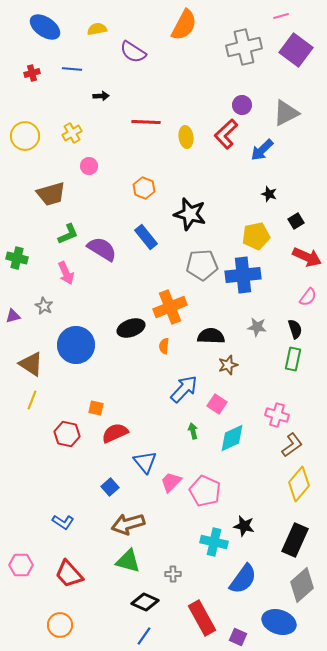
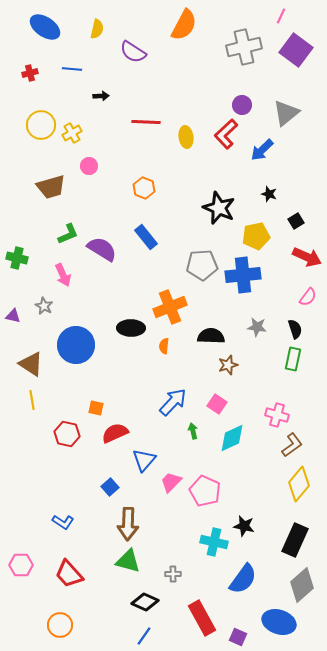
pink line at (281, 16): rotated 49 degrees counterclockwise
yellow semicircle at (97, 29): rotated 114 degrees clockwise
red cross at (32, 73): moved 2 px left
gray triangle at (286, 113): rotated 12 degrees counterclockwise
yellow circle at (25, 136): moved 16 px right, 11 px up
brown trapezoid at (51, 194): moved 7 px up
black star at (190, 214): moved 29 px right, 6 px up; rotated 8 degrees clockwise
pink arrow at (66, 273): moved 3 px left, 2 px down
purple triangle at (13, 316): rotated 28 degrees clockwise
black ellipse at (131, 328): rotated 20 degrees clockwise
blue arrow at (184, 389): moved 11 px left, 13 px down
yellow line at (32, 400): rotated 30 degrees counterclockwise
blue triangle at (145, 462): moved 1 px left, 2 px up; rotated 20 degrees clockwise
brown arrow at (128, 524): rotated 72 degrees counterclockwise
